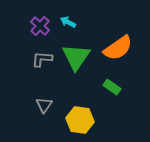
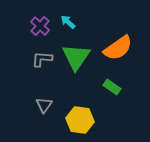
cyan arrow: rotated 14 degrees clockwise
